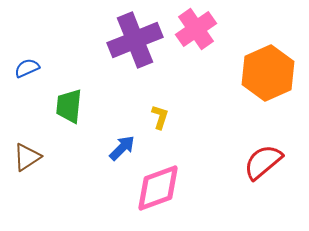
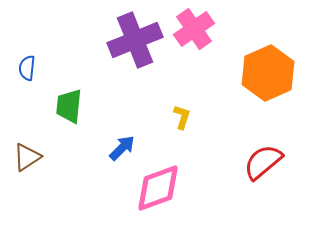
pink cross: moved 2 px left
blue semicircle: rotated 60 degrees counterclockwise
yellow L-shape: moved 22 px right
